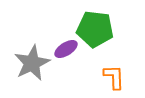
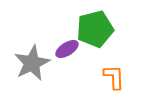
green pentagon: rotated 21 degrees counterclockwise
purple ellipse: moved 1 px right
